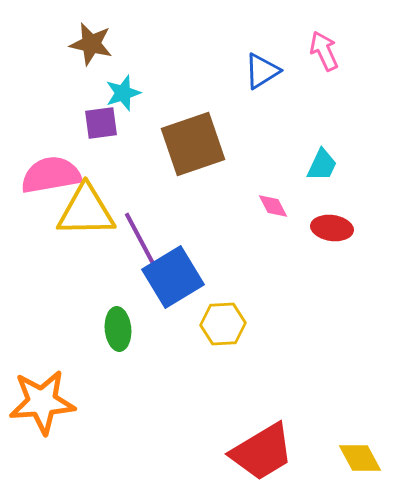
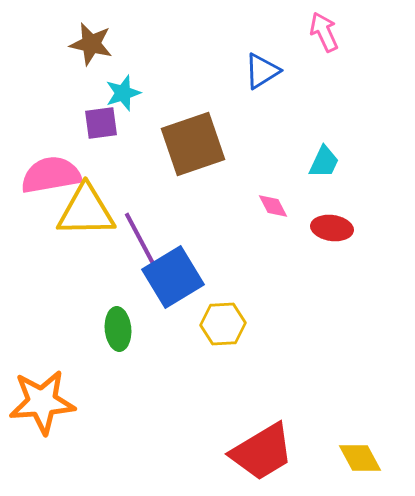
pink arrow: moved 19 px up
cyan trapezoid: moved 2 px right, 3 px up
